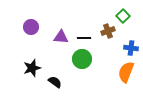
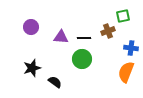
green square: rotated 32 degrees clockwise
